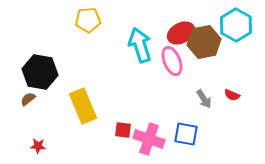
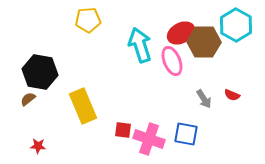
brown hexagon: rotated 12 degrees clockwise
